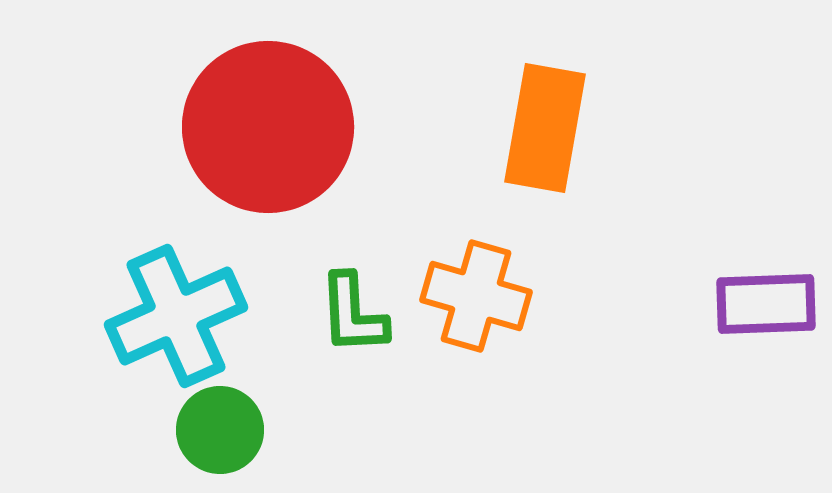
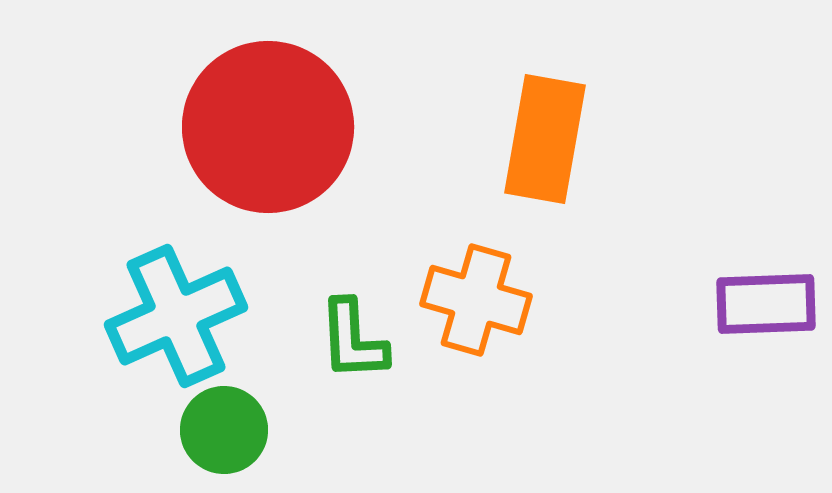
orange rectangle: moved 11 px down
orange cross: moved 4 px down
green L-shape: moved 26 px down
green circle: moved 4 px right
